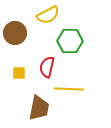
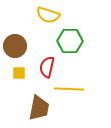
yellow semicircle: rotated 45 degrees clockwise
brown circle: moved 13 px down
